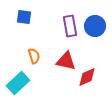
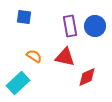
orange semicircle: rotated 42 degrees counterclockwise
red triangle: moved 1 px left, 4 px up
